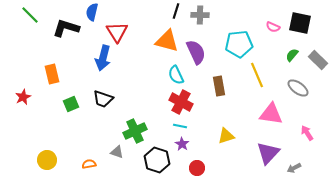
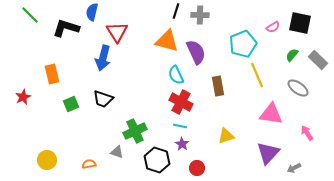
pink semicircle: rotated 56 degrees counterclockwise
cyan pentagon: moved 4 px right; rotated 16 degrees counterclockwise
brown rectangle: moved 1 px left
